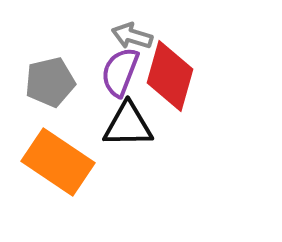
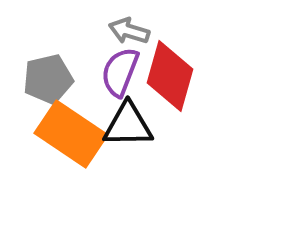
gray arrow: moved 3 px left, 5 px up
gray pentagon: moved 2 px left, 3 px up
orange rectangle: moved 13 px right, 28 px up
